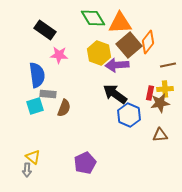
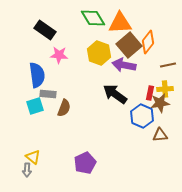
purple arrow: moved 7 px right; rotated 15 degrees clockwise
blue hexagon: moved 13 px right, 1 px down
